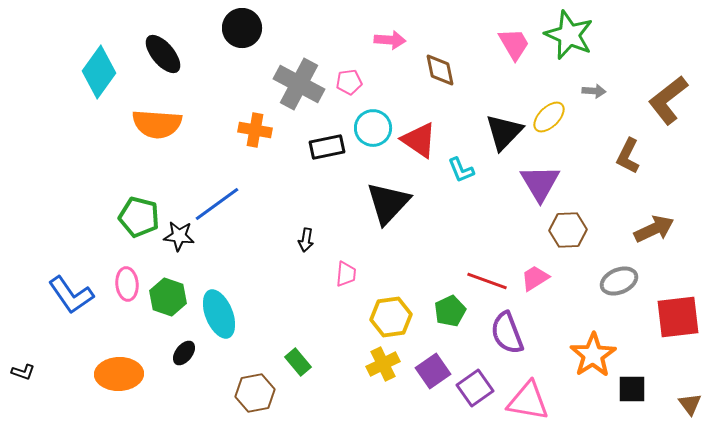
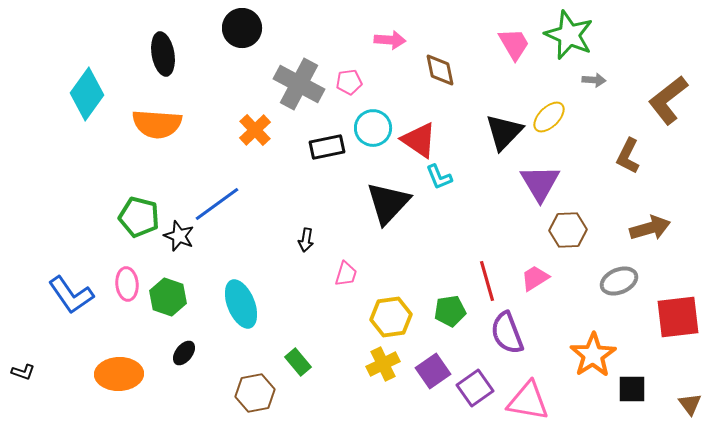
black ellipse at (163, 54): rotated 30 degrees clockwise
cyan diamond at (99, 72): moved 12 px left, 22 px down
gray arrow at (594, 91): moved 11 px up
orange cross at (255, 130): rotated 36 degrees clockwise
cyan L-shape at (461, 170): moved 22 px left, 7 px down
brown arrow at (654, 229): moved 4 px left, 1 px up; rotated 9 degrees clockwise
black star at (179, 236): rotated 16 degrees clockwise
pink trapezoid at (346, 274): rotated 12 degrees clockwise
red line at (487, 281): rotated 54 degrees clockwise
green pentagon at (450, 311): rotated 16 degrees clockwise
cyan ellipse at (219, 314): moved 22 px right, 10 px up
